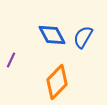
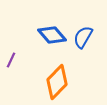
blue diamond: rotated 12 degrees counterclockwise
